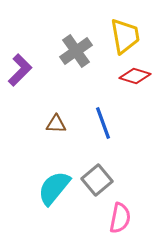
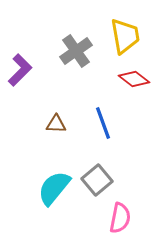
red diamond: moved 1 px left, 3 px down; rotated 20 degrees clockwise
